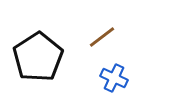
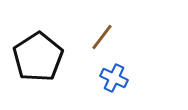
brown line: rotated 16 degrees counterclockwise
